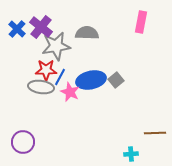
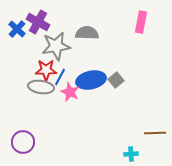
purple cross: moved 3 px left, 5 px up; rotated 10 degrees counterclockwise
